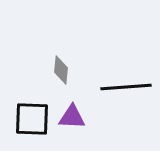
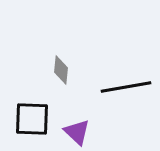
black line: rotated 6 degrees counterclockwise
purple triangle: moved 5 px right, 15 px down; rotated 40 degrees clockwise
